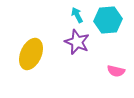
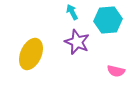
cyan arrow: moved 5 px left, 3 px up
